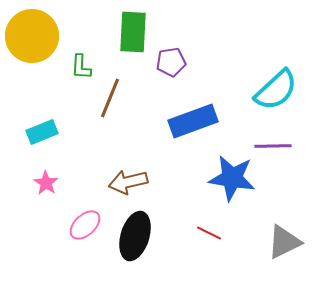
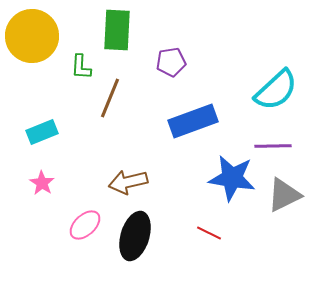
green rectangle: moved 16 px left, 2 px up
pink star: moved 4 px left
gray triangle: moved 47 px up
